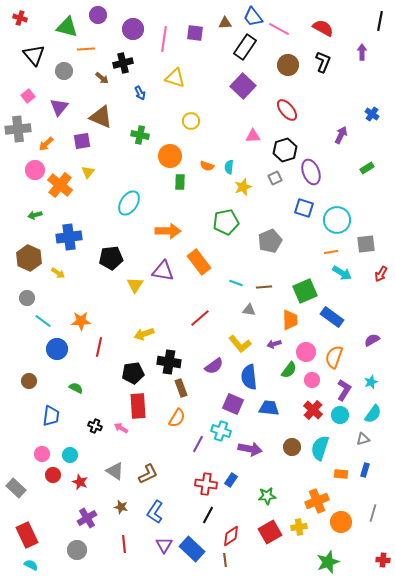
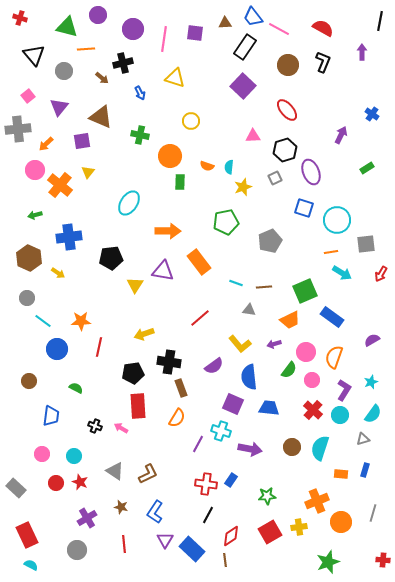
orange trapezoid at (290, 320): rotated 65 degrees clockwise
cyan circle at (70, 455): moved 4 px right, 1 px down
red circle at (53, 475): moved 3 px right, 8 px down
purple triangle at (164, 545): moved 1 px right, 5 px up
